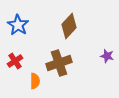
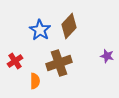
blue star: moved 22 px right, 5 px down
